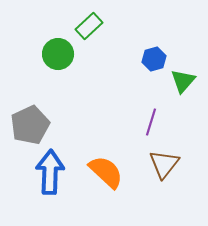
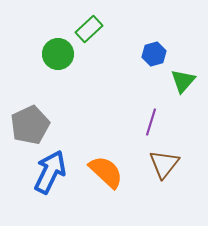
green rectangle: moved 3 px down
blue hexagon: moved 5 px up
blue arrow: rotated 24 degrees clockwise
